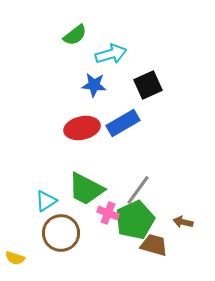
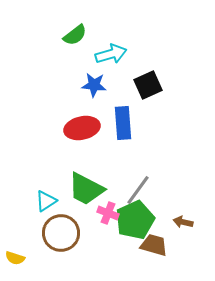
blue rectangle: rotated 64 degrees counterclockwise
